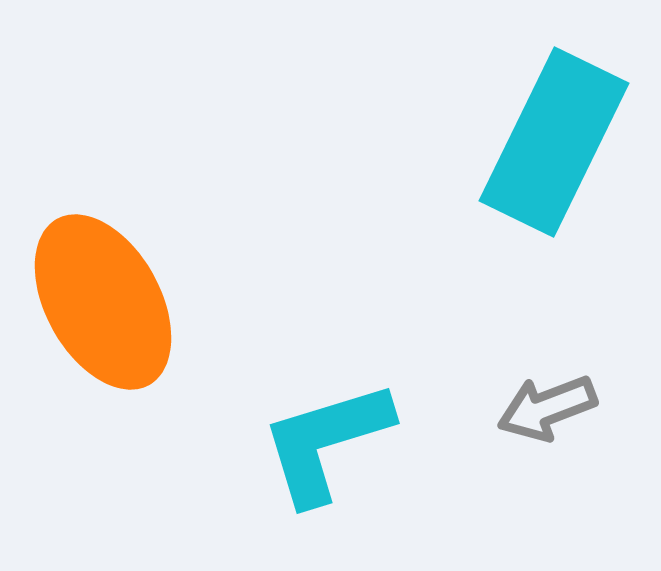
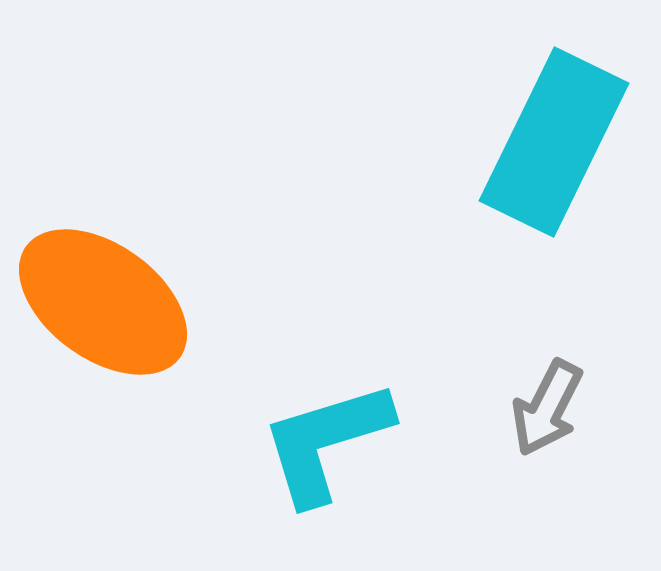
orange ellipse: rotated 25 degrees counterclockwise
gray arrow: rotated 42 degrees counterclockwise
